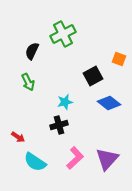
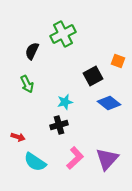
orange square: moved 1 px left, 2 px down
green arrow: moved 1 px left, 2 px down
red arrow: rotated 16 degrees counterclockwise
